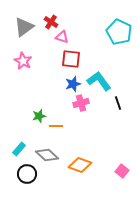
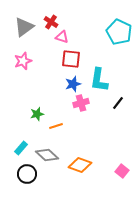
pink star: rotated 24 degrees clockwise
cyan L-shape: moved 1 px up; rotated 135 degrees counterclockwise
black line: rotated 56 degrees clockwise
green star: moved 2 px left, 2 px up
orange line: rotated 16 degrees counterclockwise
cyan rectangle: moved 2 px right, 1 px up
